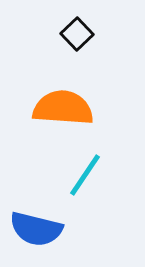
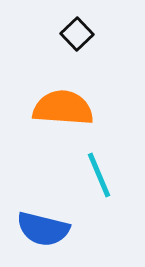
cyan line: moved 14 px right; rotated 57 degrees counterclockwise
blue semicircle: moved 7 px right
